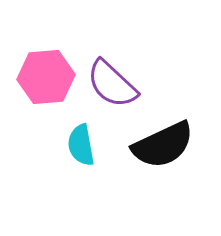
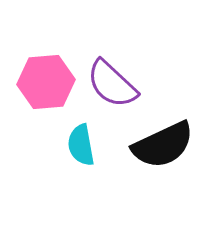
pink hexagon: moved 5 px down
